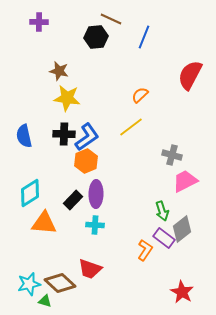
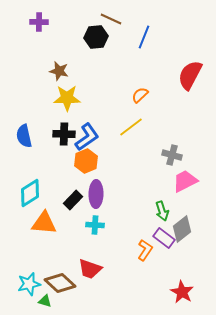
yellow star: rotated 8 degrees counterclockwise
